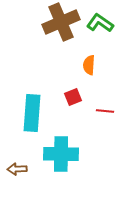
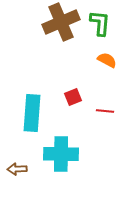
green L-shape: rotated 60 degrees clockwise
orange semicircle: moved 18 px right, 5 px up; rotated 114 degrees clockwise
